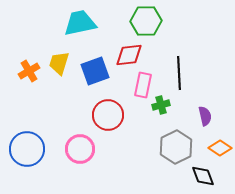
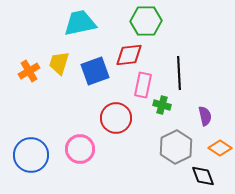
green cross: moved 1 px right; rotated 30 degrees clockwise
red circle: moved 8 px right, 3 px down
blue circle: moved 4 px right, 6 px down
